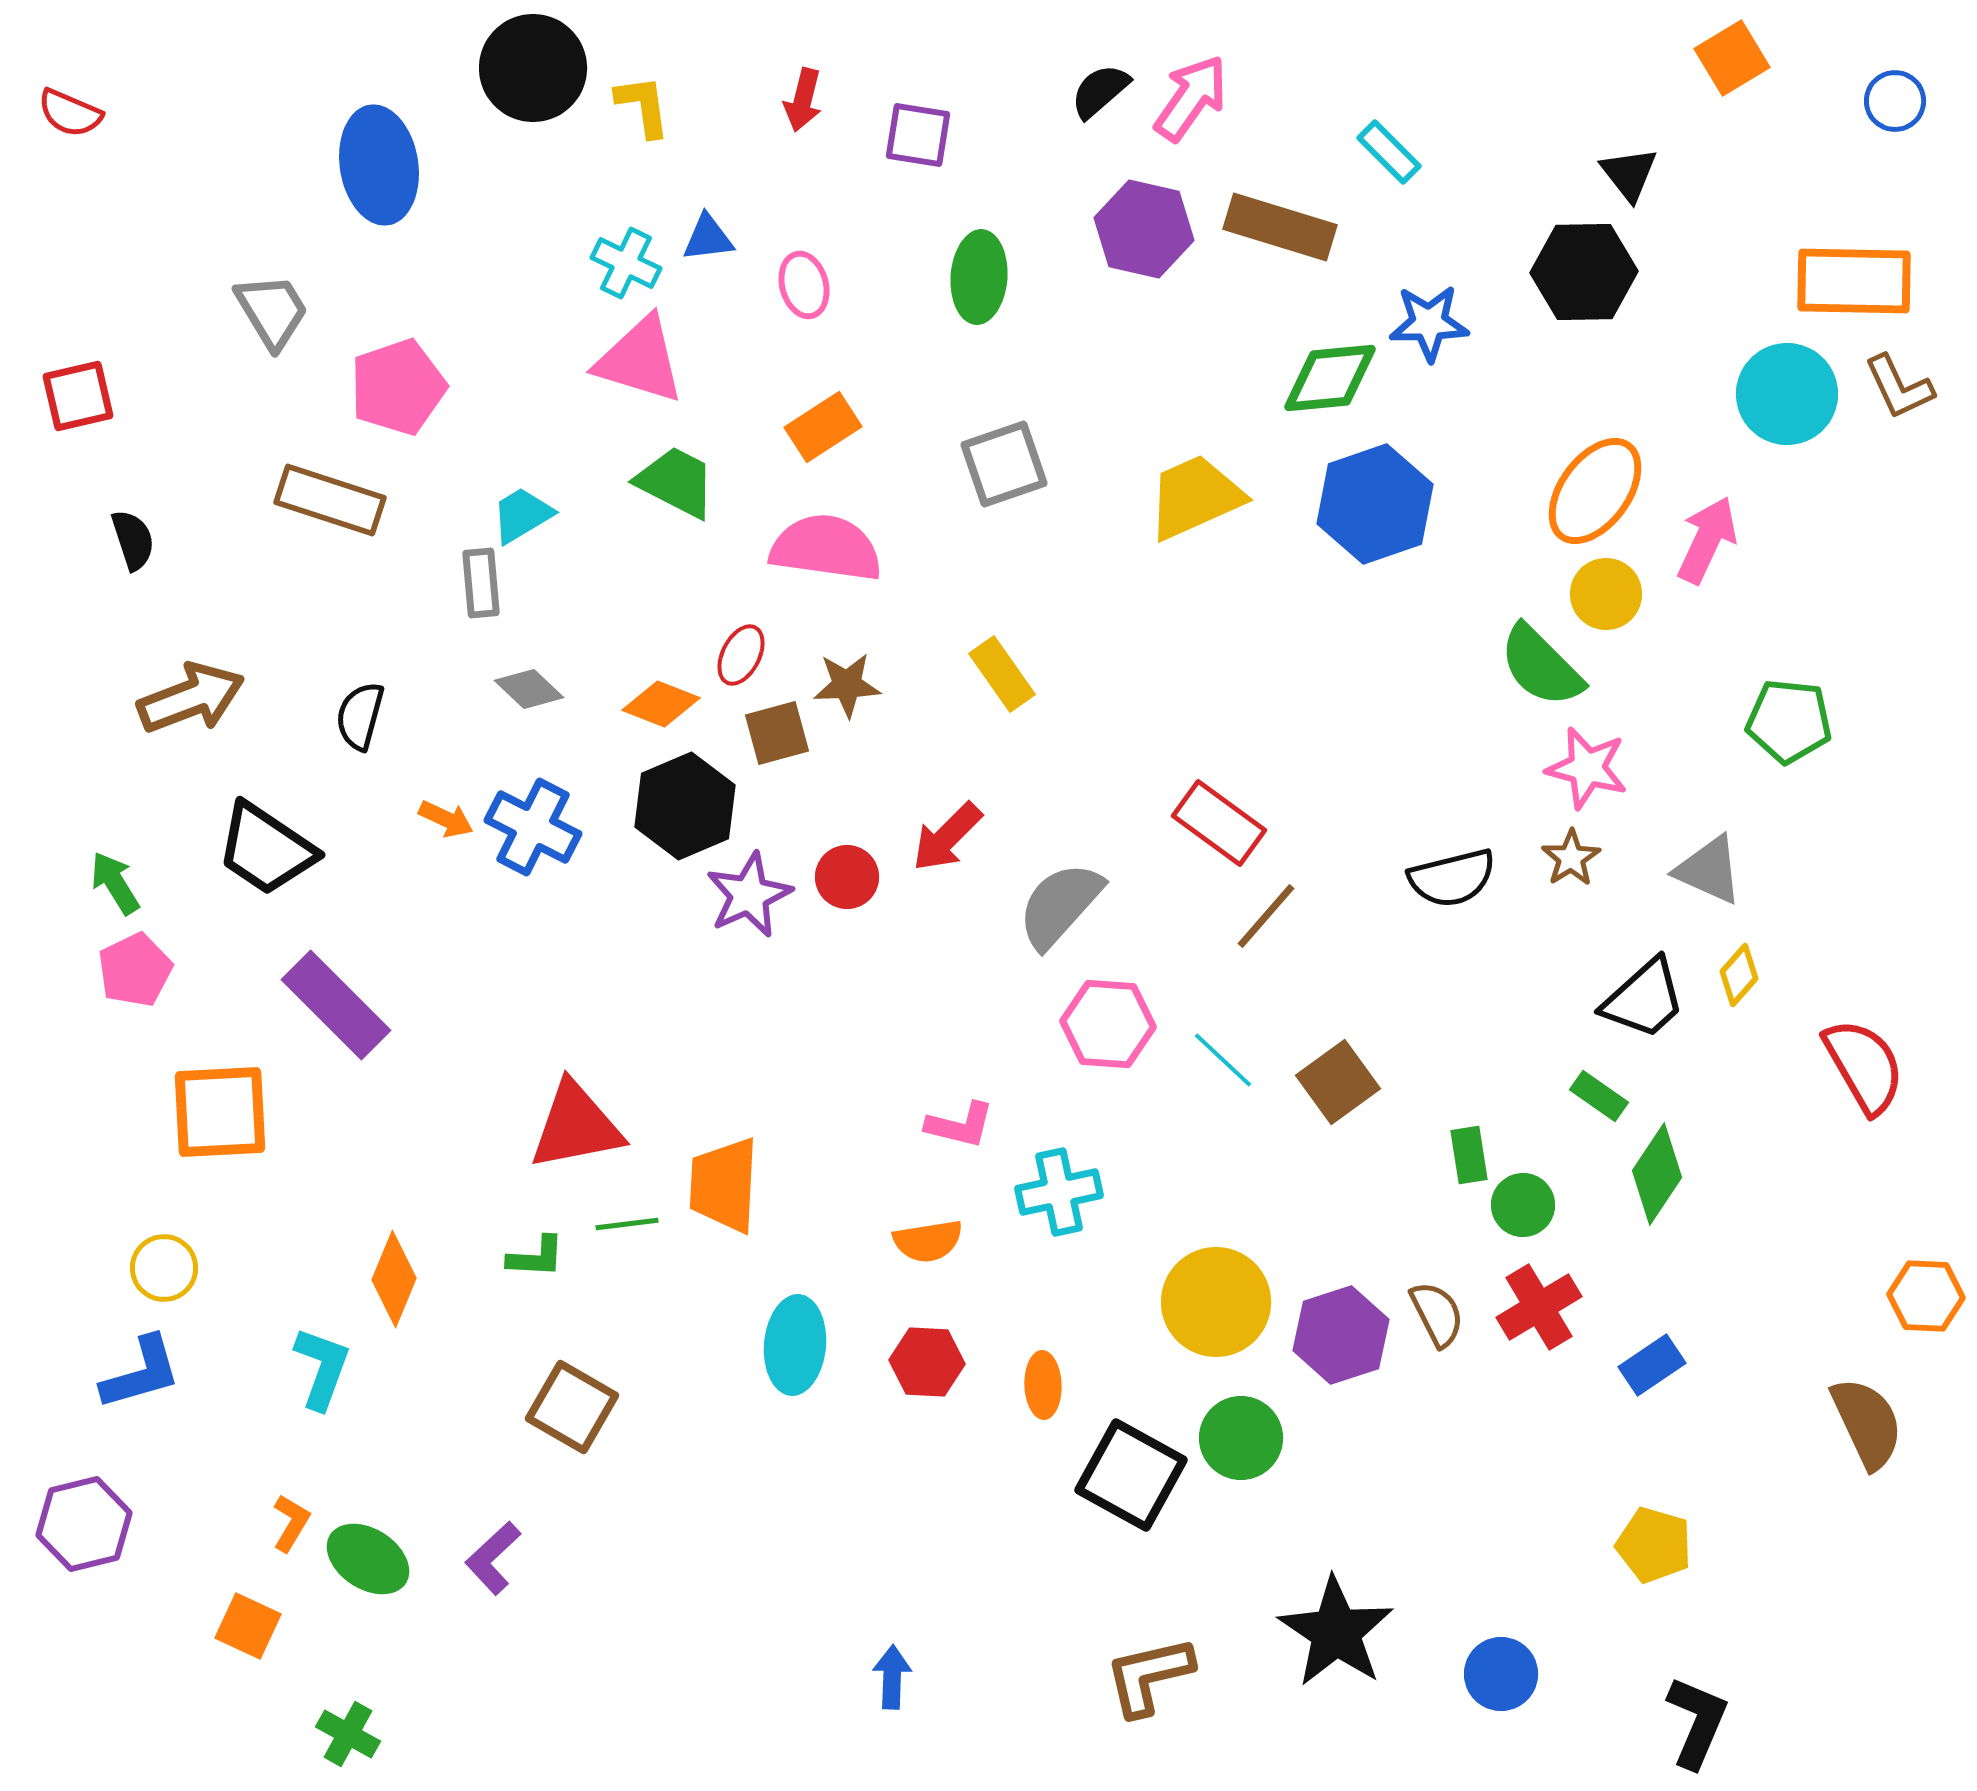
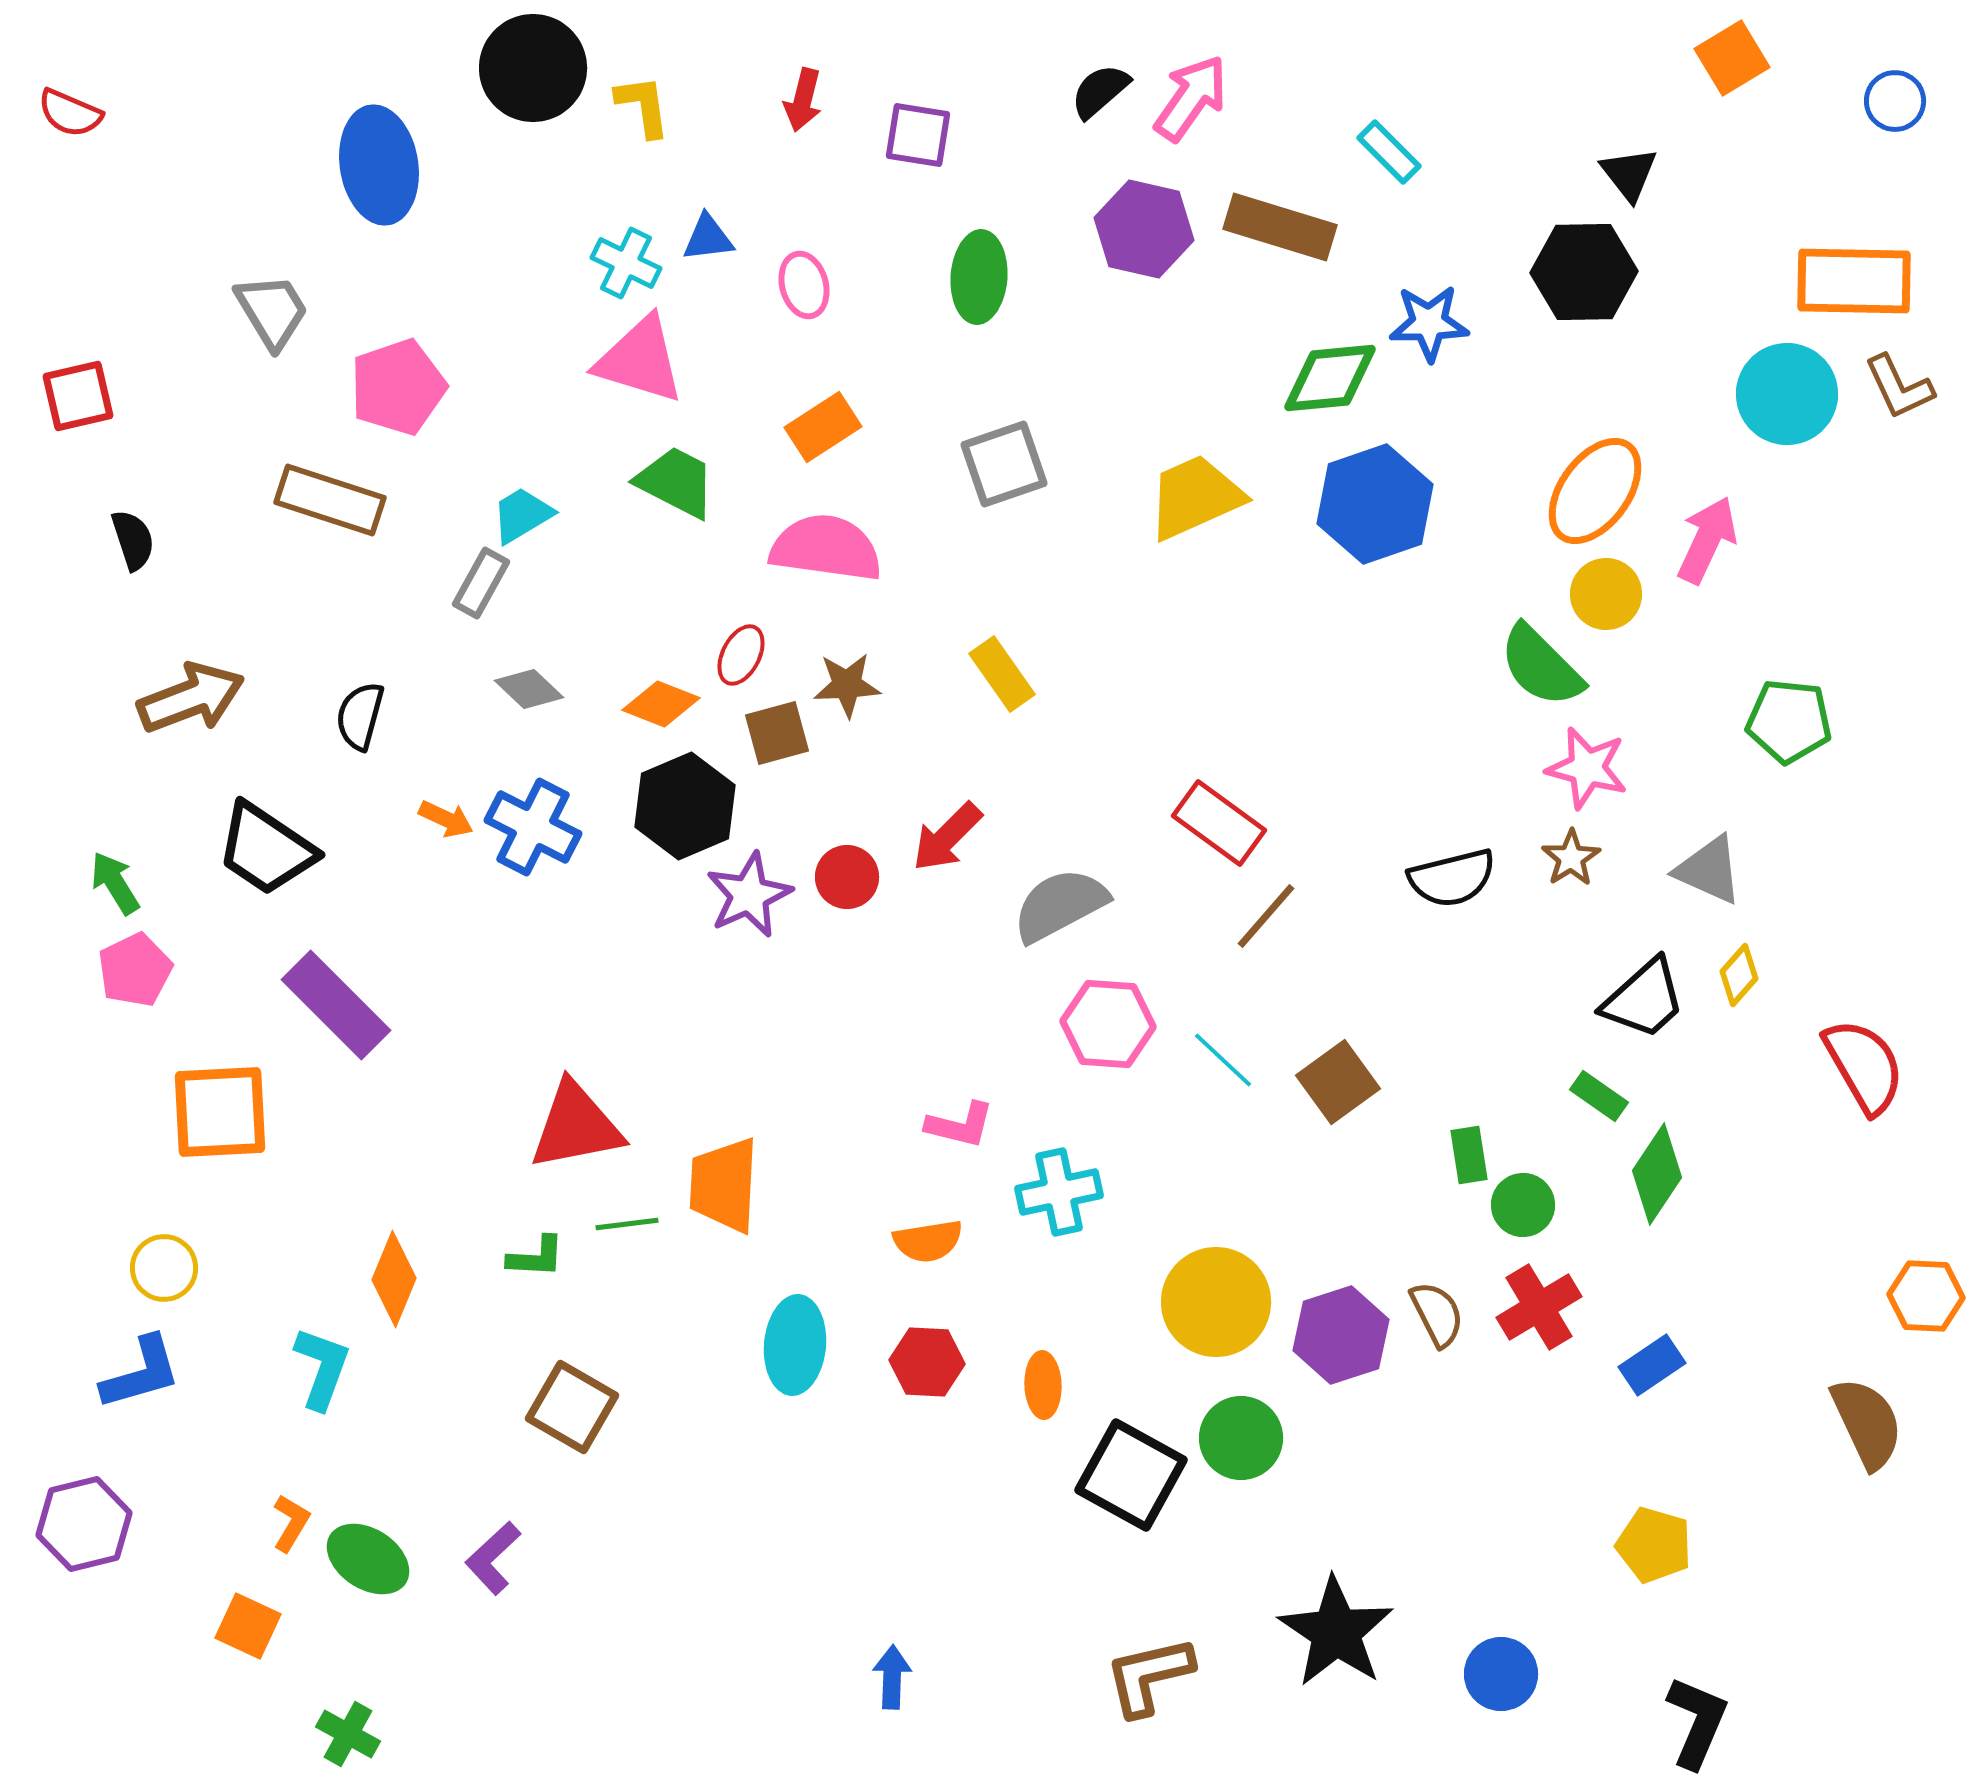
gray rectangle at (481, 583): rotated 34 degrees clockwise
gray semicircle at (1060, 905): rotated 20 degrees clockwise
